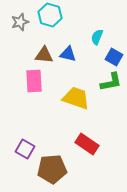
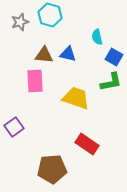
cyan semicircle: rotated 35 degrees counterclockwise
pink rectangle: moved 1 px right
purple square: moved 11 px left, 22 px up; rotated 24 degrees clockwise
